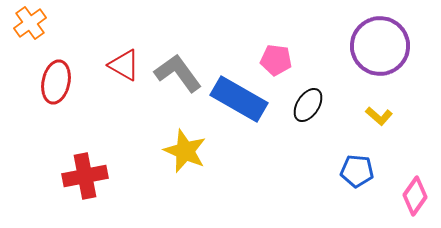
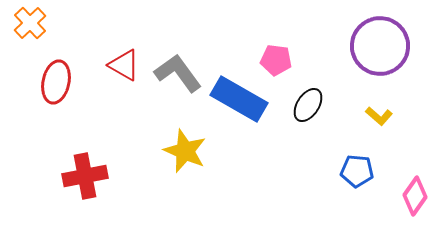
orange cross: rotated 8 degrees counterclockwise
